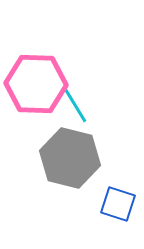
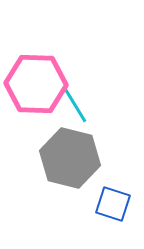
blue square: moved 5 px left
